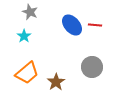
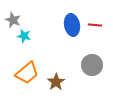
gray star: moved 17 px left, 8 px down
blue ellipse: rotated 30 degrees clockwise
cyan star: rotated 24 degrees counterclockwise
gray circle: moved 2 px up
